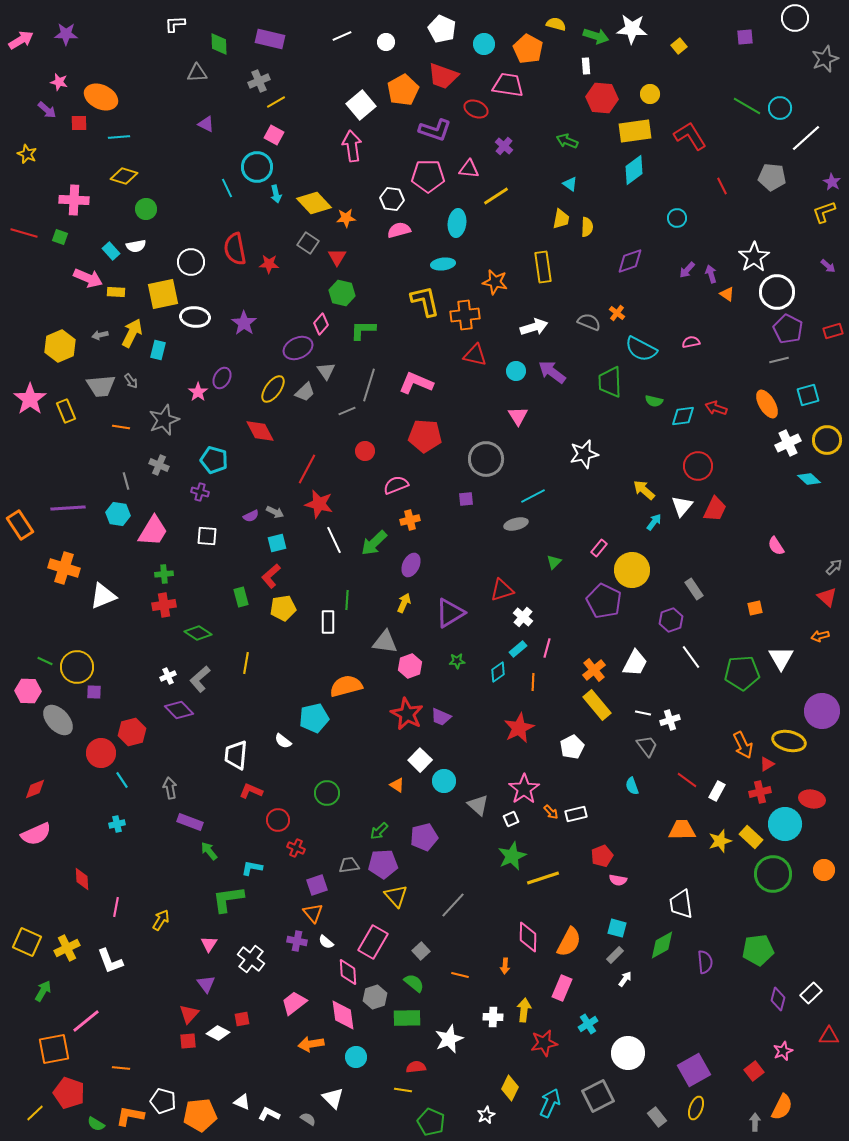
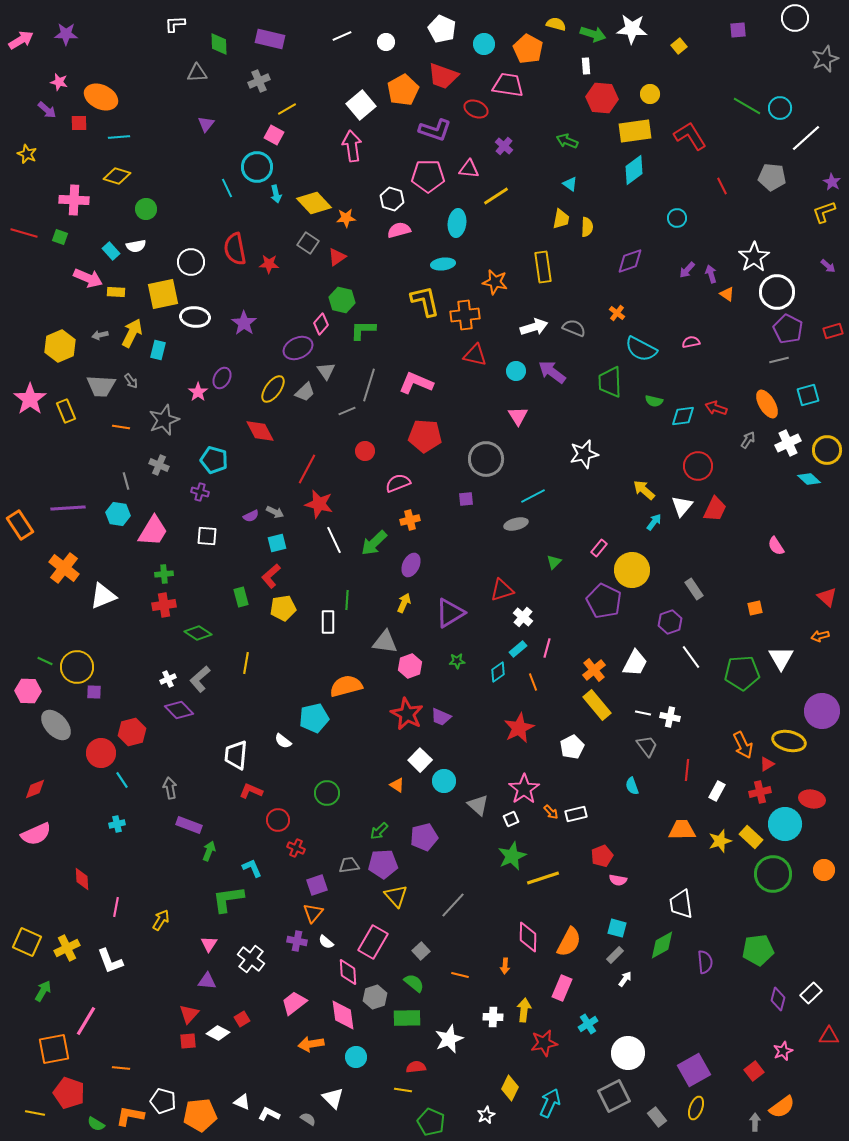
green arrow at (596, 36): moved 3 px left, 2 px up
purple square at (745, 37): moved 7 px left, 7 px up
yellow line at (276, 102): moved 11 px right, 7 px down
purple triangle at (206, 124): rotated 42 degrees clockwise
yellow diamond at (124, 176): moved 7 px left
white hexagon at (392, 199): rotated 10 degrees clockwise
red triangle at (337, 257): rotated 24 degrees clockwise
green hexagon at (342, 293): moved 7 px down
gray semicircle at (589, 322): moved 15 px left, 6 px down
gray trapezoid at (101, 386): rotated 8 degrees clockwise
yellow circle at (827, 440): moved 10 px down
pink semicircle at (396, 485): moved 2 px right, 2 px up
gray arrow at (834, 567): moved 86 px left, 127 px up; rotated 12 degrees counterclockwise
orange cross at (64, 568): rotated 20 degrees clockwise
purple hexagon at (671, 620): moved 1 px left, 2 px down
white cross at (168, 676): moved 3 px down
orange line at (533, 682): rotated 24 degrees counterclockwise
gray ellipse at (58, 720): moved 2 px left, 5 px down
white cross at (670, 720): moved 3 px up; rotated 30 degrees clockwise
red line at (687, 780): moved 10 px up; rotated 60 degrees clockwise
purple rectangle at (190, 822): moved 1 px left, 3 px down
green arrow at (209, 851): rotated 60 degrees clockwise
cyan L-shape at (252, 868): rotated 55 degrees clockwise
orange triangle at (313, 913): rotated 20 degrees clockwise
purple triangle at (206, 984): moved 1 px right, 3 px up; rotated 48 degrees counterclockwise
red square at (242, 1019): rotated 21 degrees counterclockwise
pink line at (86, 1021): rotated 20 degrees counterclockwise
gray square at (598, 1096): moved 16 px right
orange semicircle at (782, 1107): rotated 28 degrees clockwise
yellow line at (35, 1113): rotated 54 degrees clockwise
